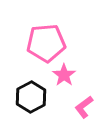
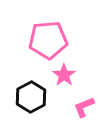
pink pentagon: moved 2 px right, 3 px up
pink L-shape: rotated 15 degrees clockwise
